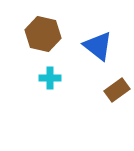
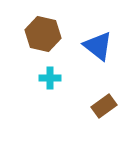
brown rectangle: moved 13 px left, 16 px down
